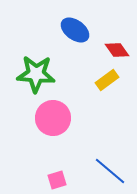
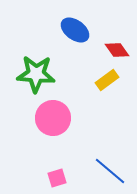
pink square: moved 2 px up
